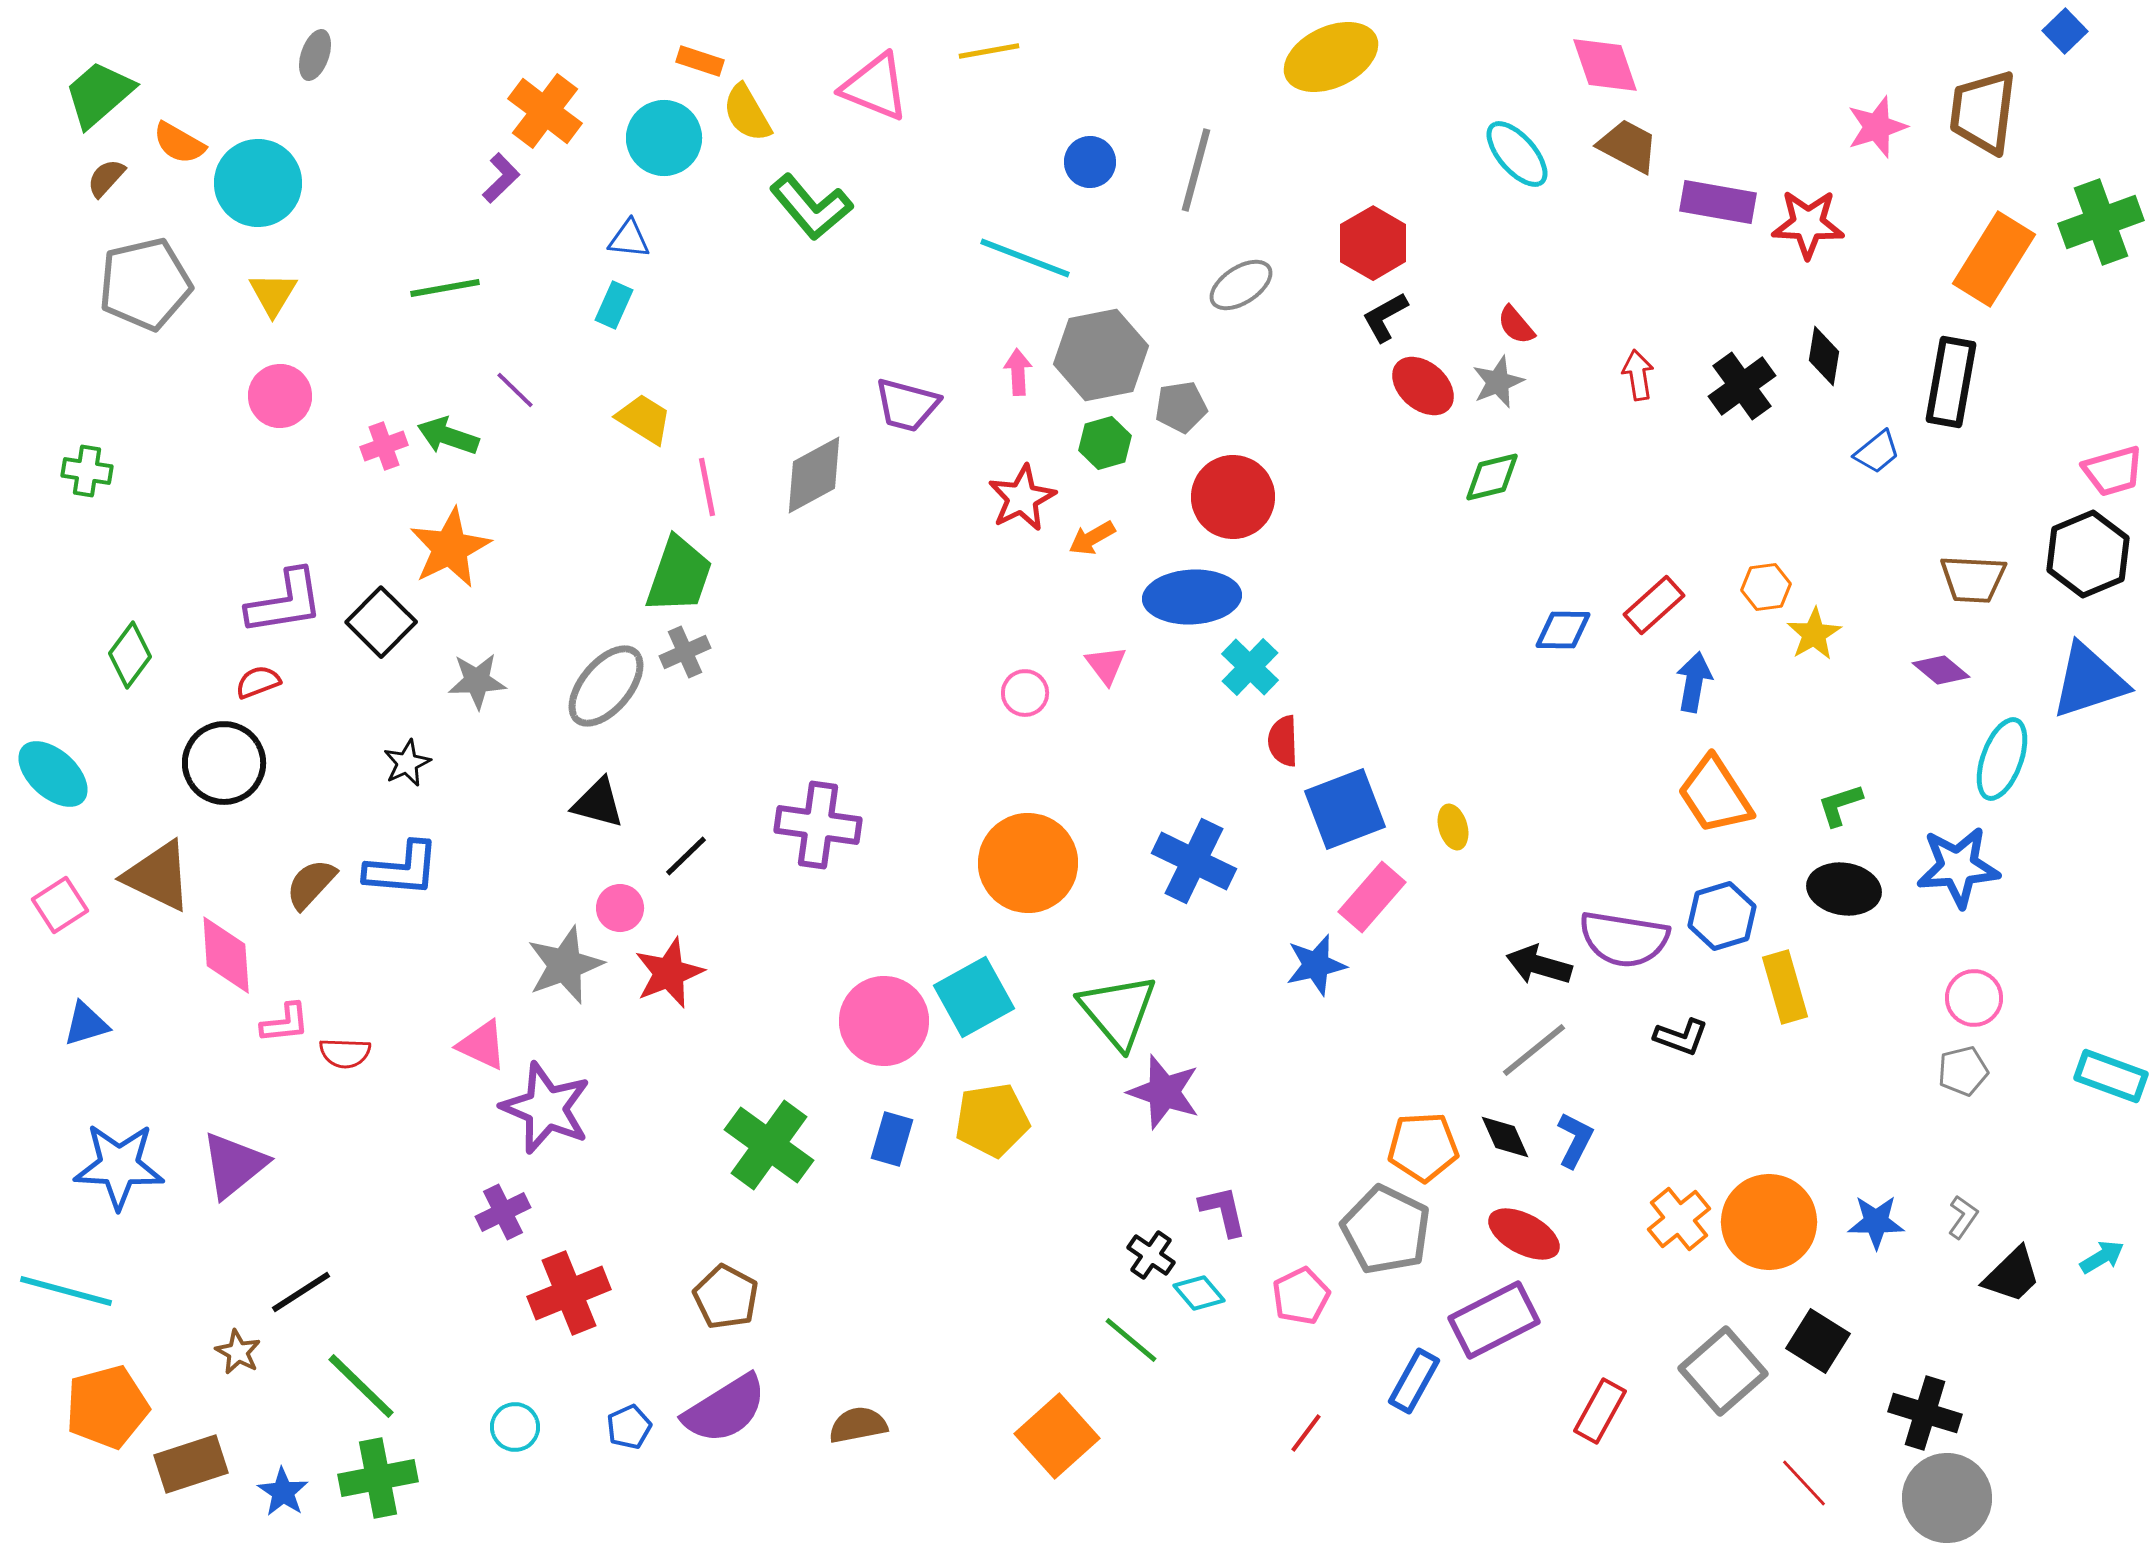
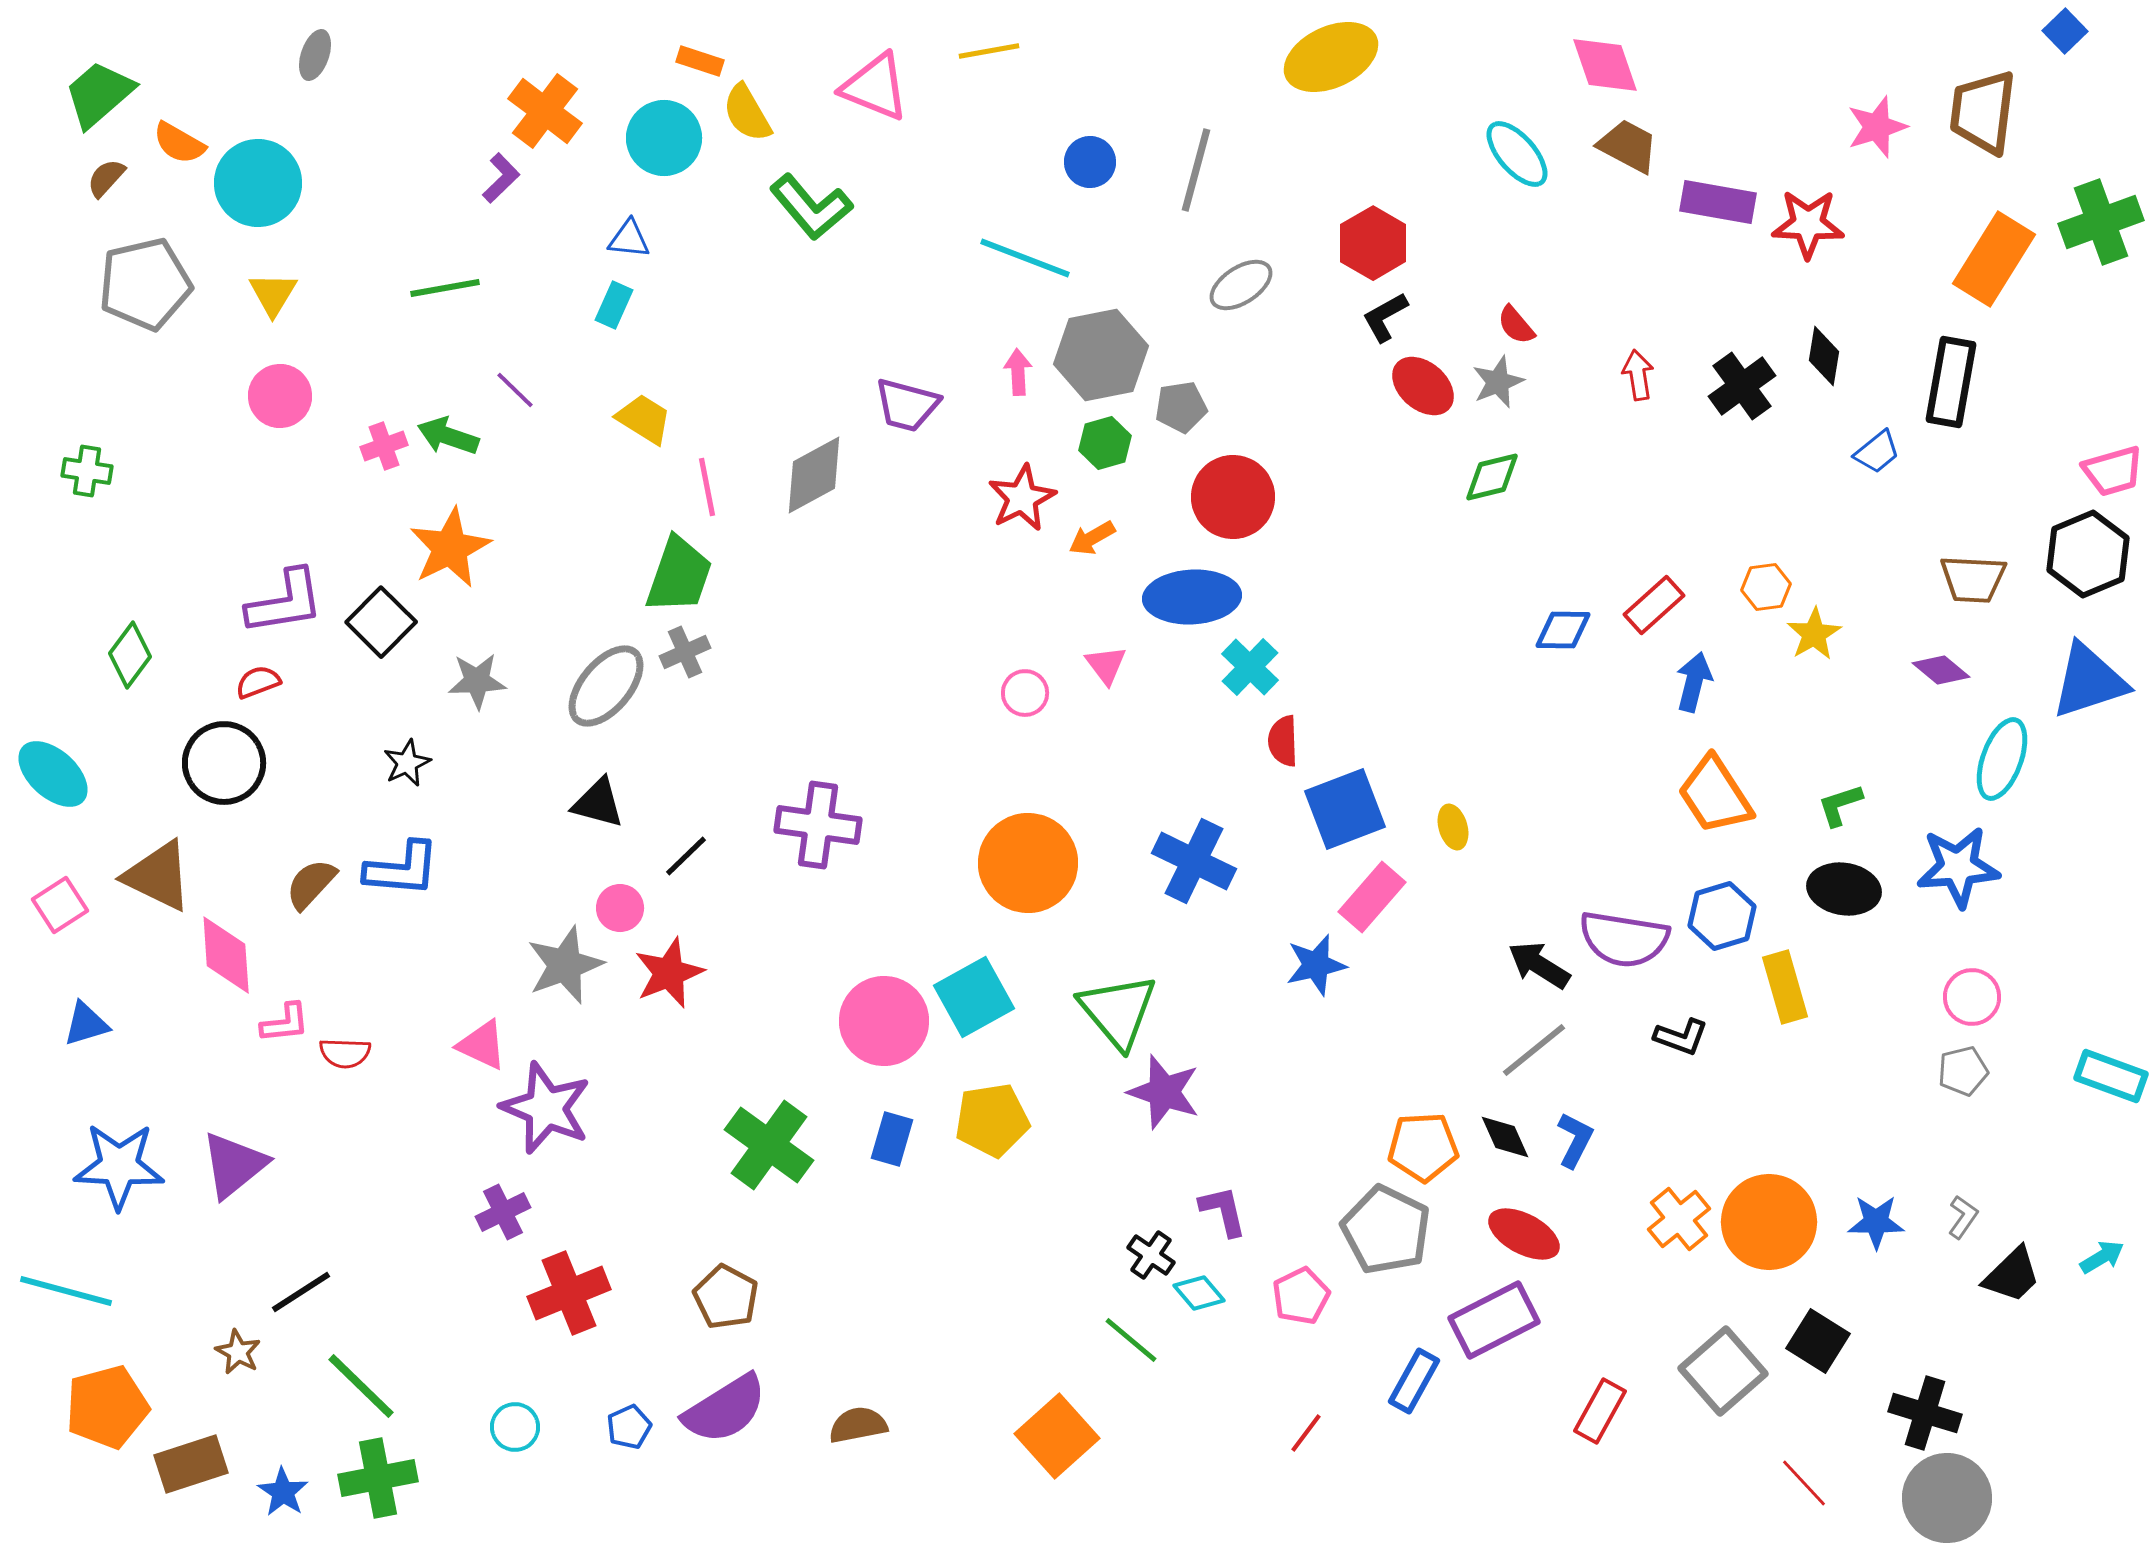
blue arrow at (1694, 682): rotated 4 degrees clockwise
black arrow at (1539, 965): rotated 16 degrees clockwise
pink circle at (1974, 998): moved 2 px left, 1 px up
